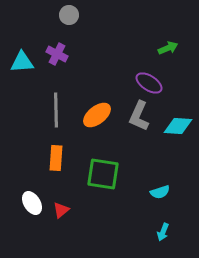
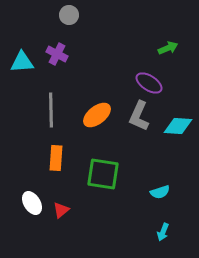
gray line: moved 5 px left
